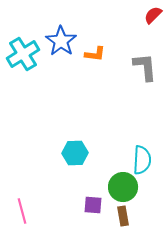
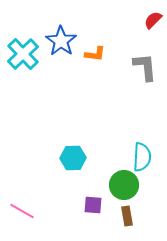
red semicircle: moved 5 px down
cyan cross: rotated 12 degrees counterclockwise
cyan hexagon: moved 2 px left, 5 px down
cyan semicircle: moved 3 px up
green circle: moved 1 px right, 2 px up
pink line: rotated 45 degrees counterclockwise
brown rectangle: moved 4 px right
